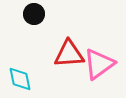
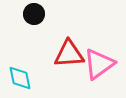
cyan diamond: moved 1 px up
